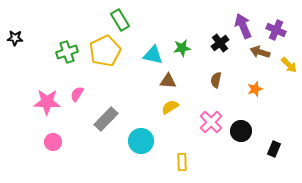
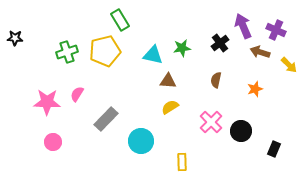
yellow pentagon: rotated 12 degrees clockwise
